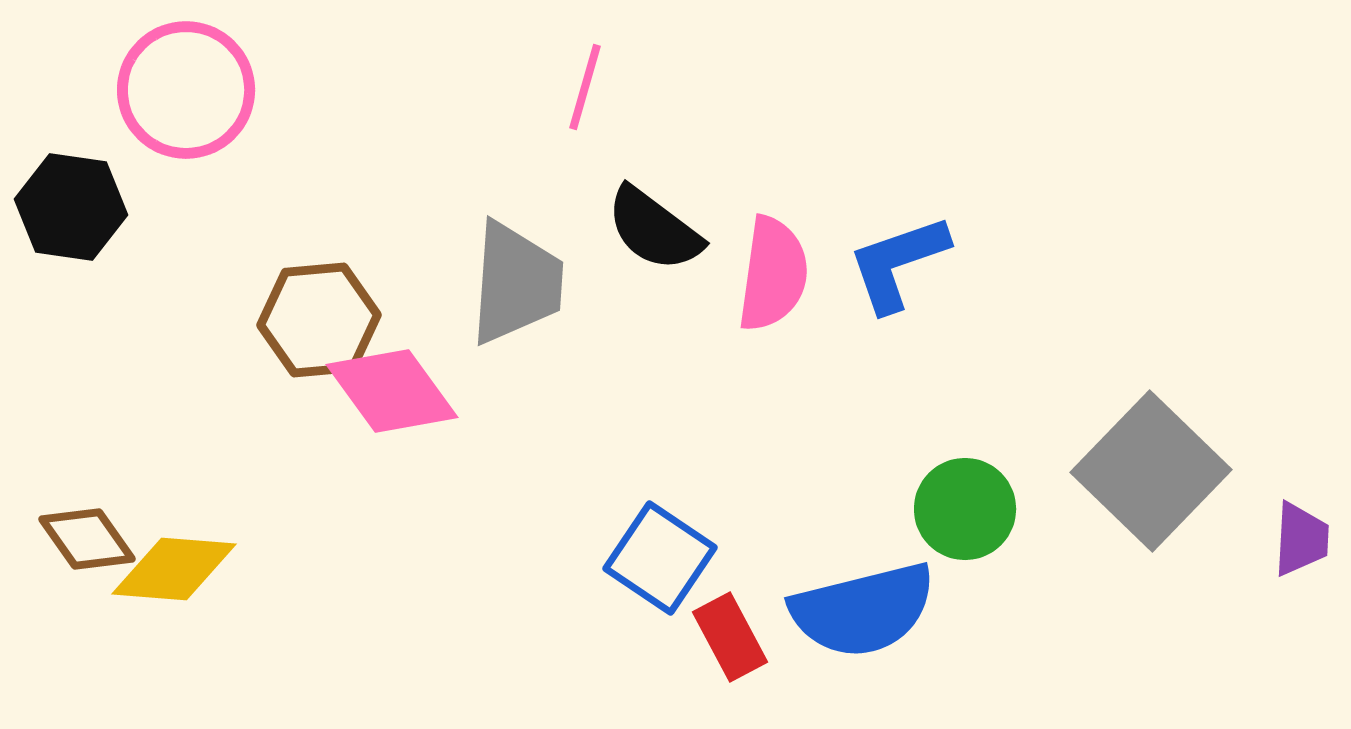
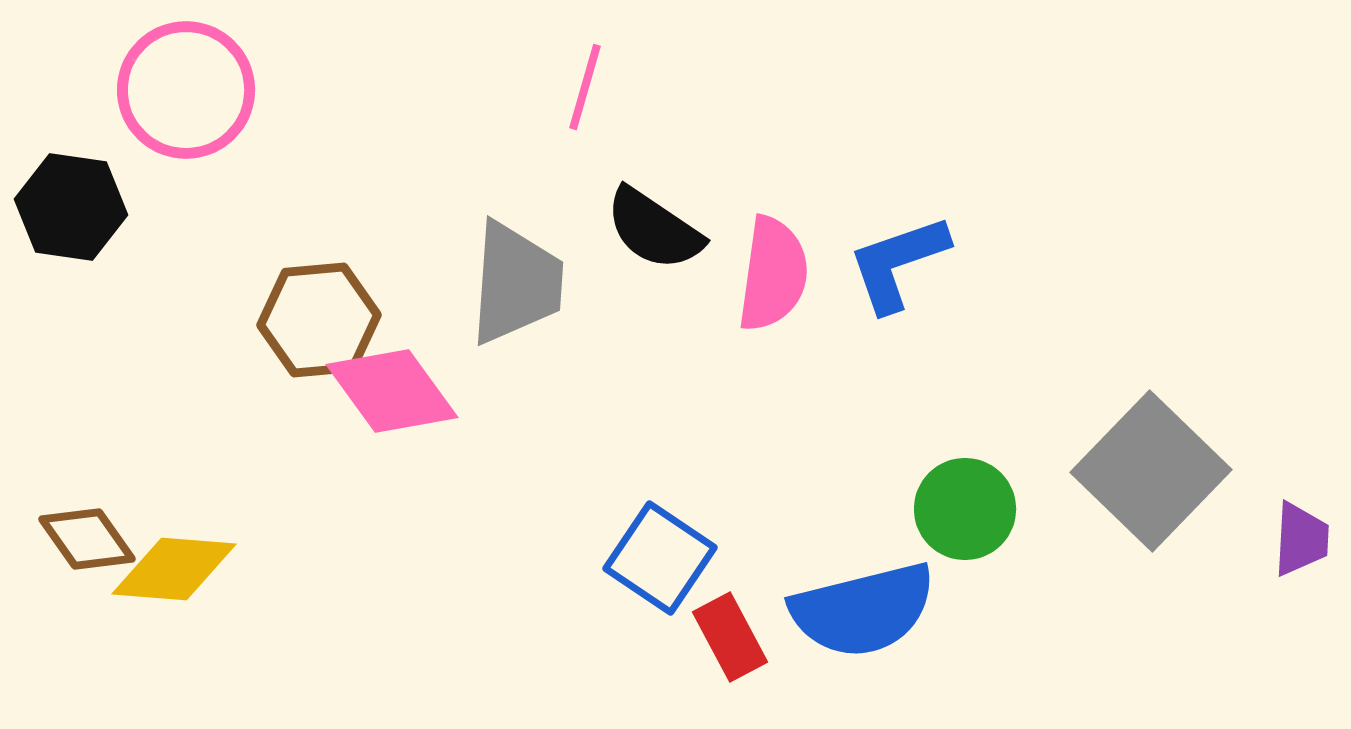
black semicircle: rotated 3 degrees counterclockwise
